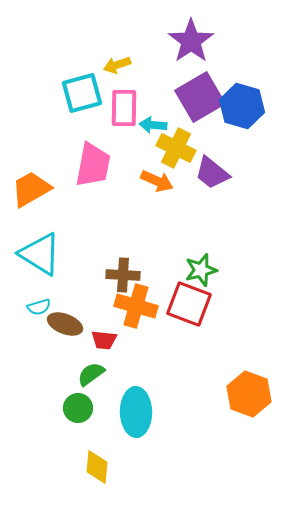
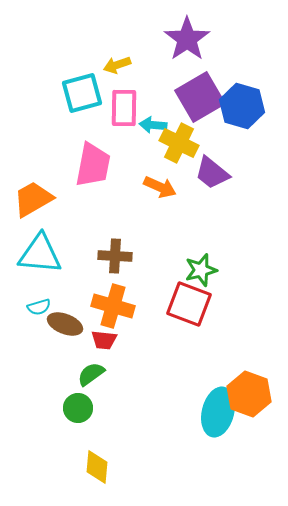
purple star: moved 4 px left, 2 px up
yellow cross: moved 3 px right, 5 px up
orange arrow: moved 3 px right, 6 px down
orange trapezoid: moved 2 px right, 10 px down
cyan triangle: rotated 27 degrees counterclockwise
brown cross: moved 8 px left, 19 px up
orange cross: moved 23 px left
cyan ellipse: moved 82 px right; rotated 15 degrees clockwise
